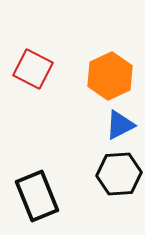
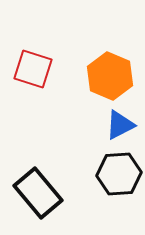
red square: rotated 9 degrees counterclockwise
orange hexagon: rotated 12 degrees counterclockwise
black rectangle: moved 1 px right, 3 px up; rotated 18 degrees counterclockwise
